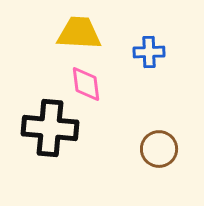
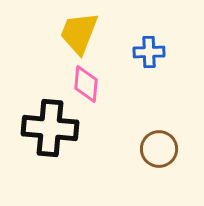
yellow trapezoid: rotated 72 degrees counterclockwise
pink diamond: rotated 12 degrees clockwise
